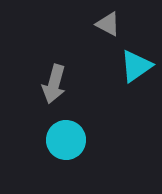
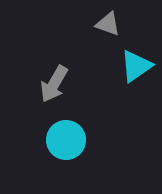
gray triangle: rotated 8 degrees counterclockwise
gray arrow: rotated 15 degrees clockwise
